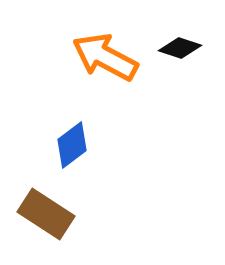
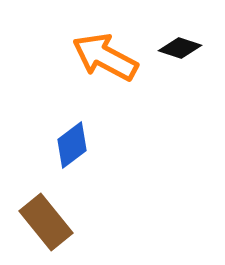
brown rectangle: moved 8 px down; rotated 18 degrees clockwise
